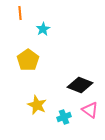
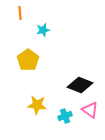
cyan star: moved 1 px down; rotated 16 degrees clockwise
yellow star: rotated 18 degrees counterclockwise
cyan cross: moved 1 px right, 1 px up
